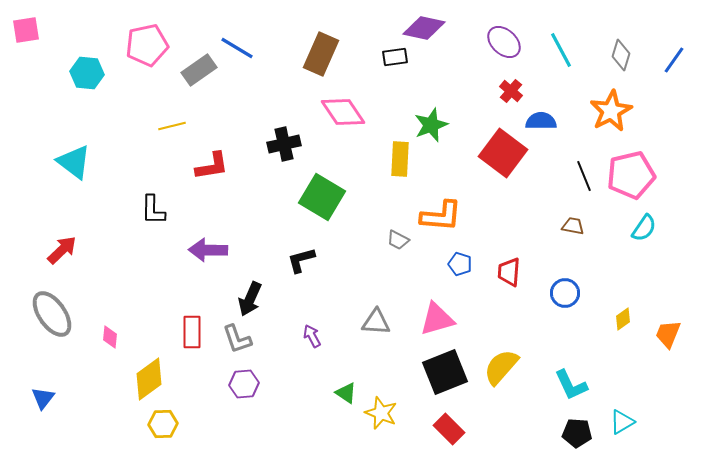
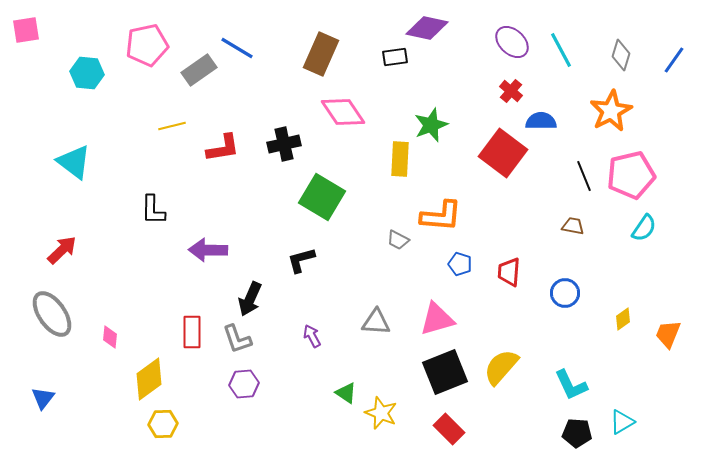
purple diamond at (424, 28): moved 3 px right
purple ellipse at (504, 42): moved 8 px right
red L-shape at (212, 166): moved 11 px right, 18 px up
